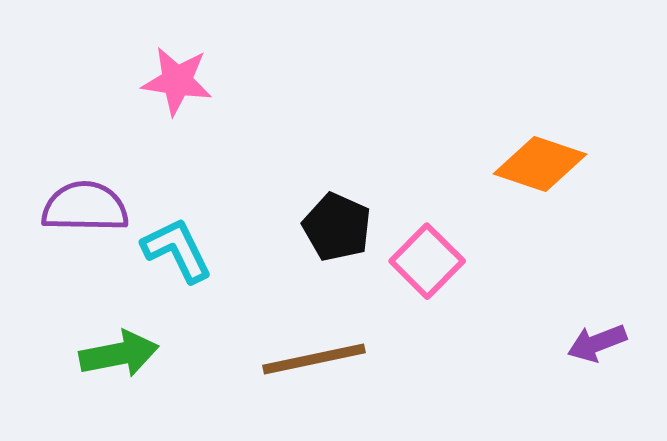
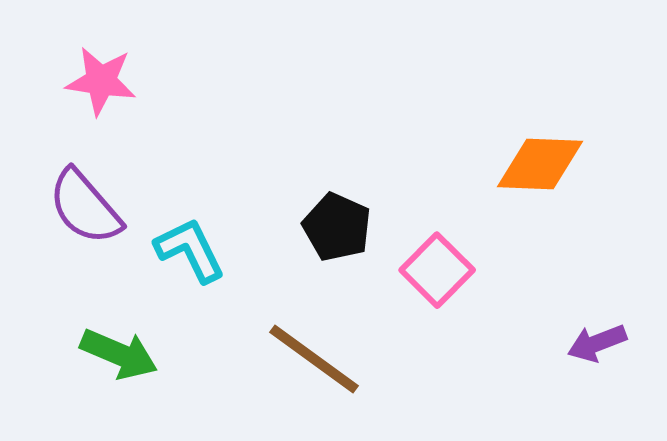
pink star: moved 76 px left
orange diamond: rotated 16 degrees counterclockwise
purple semicircle: rotated 132 degrees counterclockwise
cyan L-shape: moved 13 px right
pink square: moved 10 px right, 9 px down
green arrow: rotated 34 degrees clockwise
brown line: rotated 48 degrees clockwise
